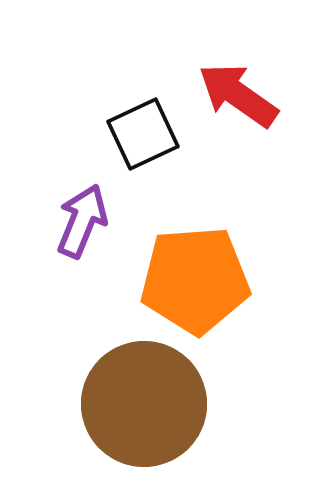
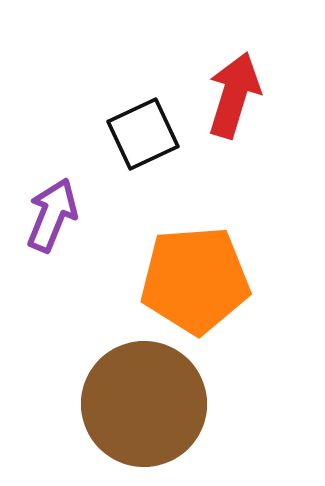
red arrow: moved 4 px left; rotated 72 degrees clockwise
purple arrow: moved 30 px left, 6 px up
